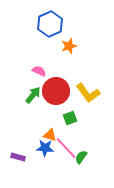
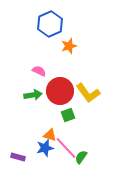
red circle: moved 4 px right
green arrow: rotated 42 degrees clockwise
green square: moved 2 px left, 3 px up
blue star: rotated 18 degrees counterclockwise
